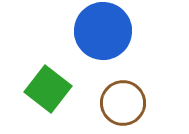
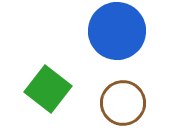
blue circle: moved 14 px right
